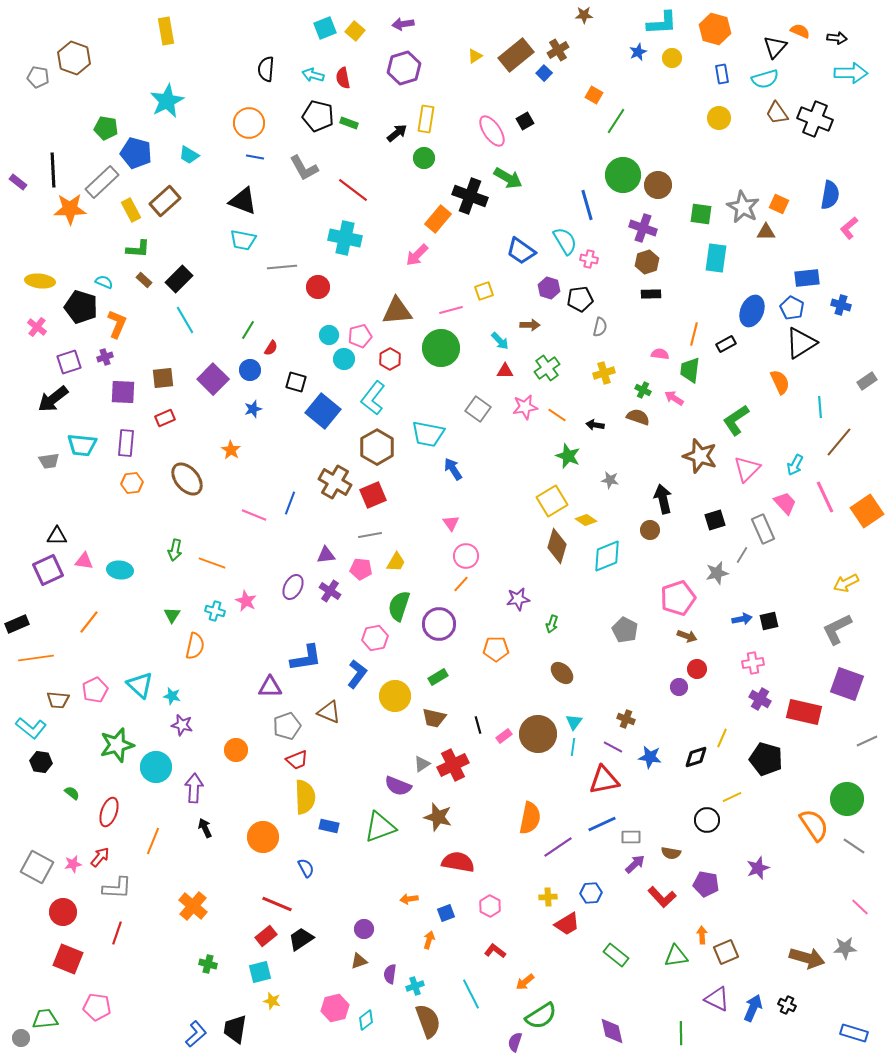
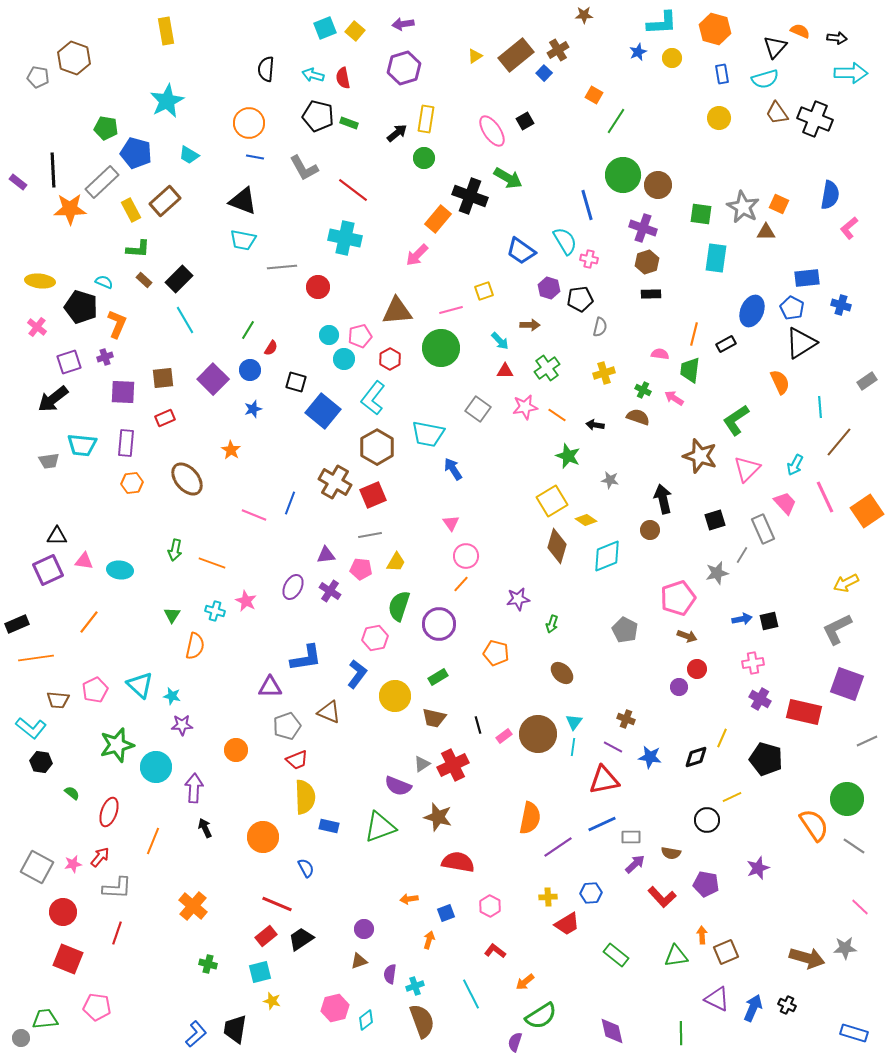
orange pentagon at (496, 649): moved 4 px down; rotated 15 degrees clockwise
purple star at (182, 725): rotated 15 degrees counterclockwise
brown semicircle at (428, 1021): moved 6 px left
